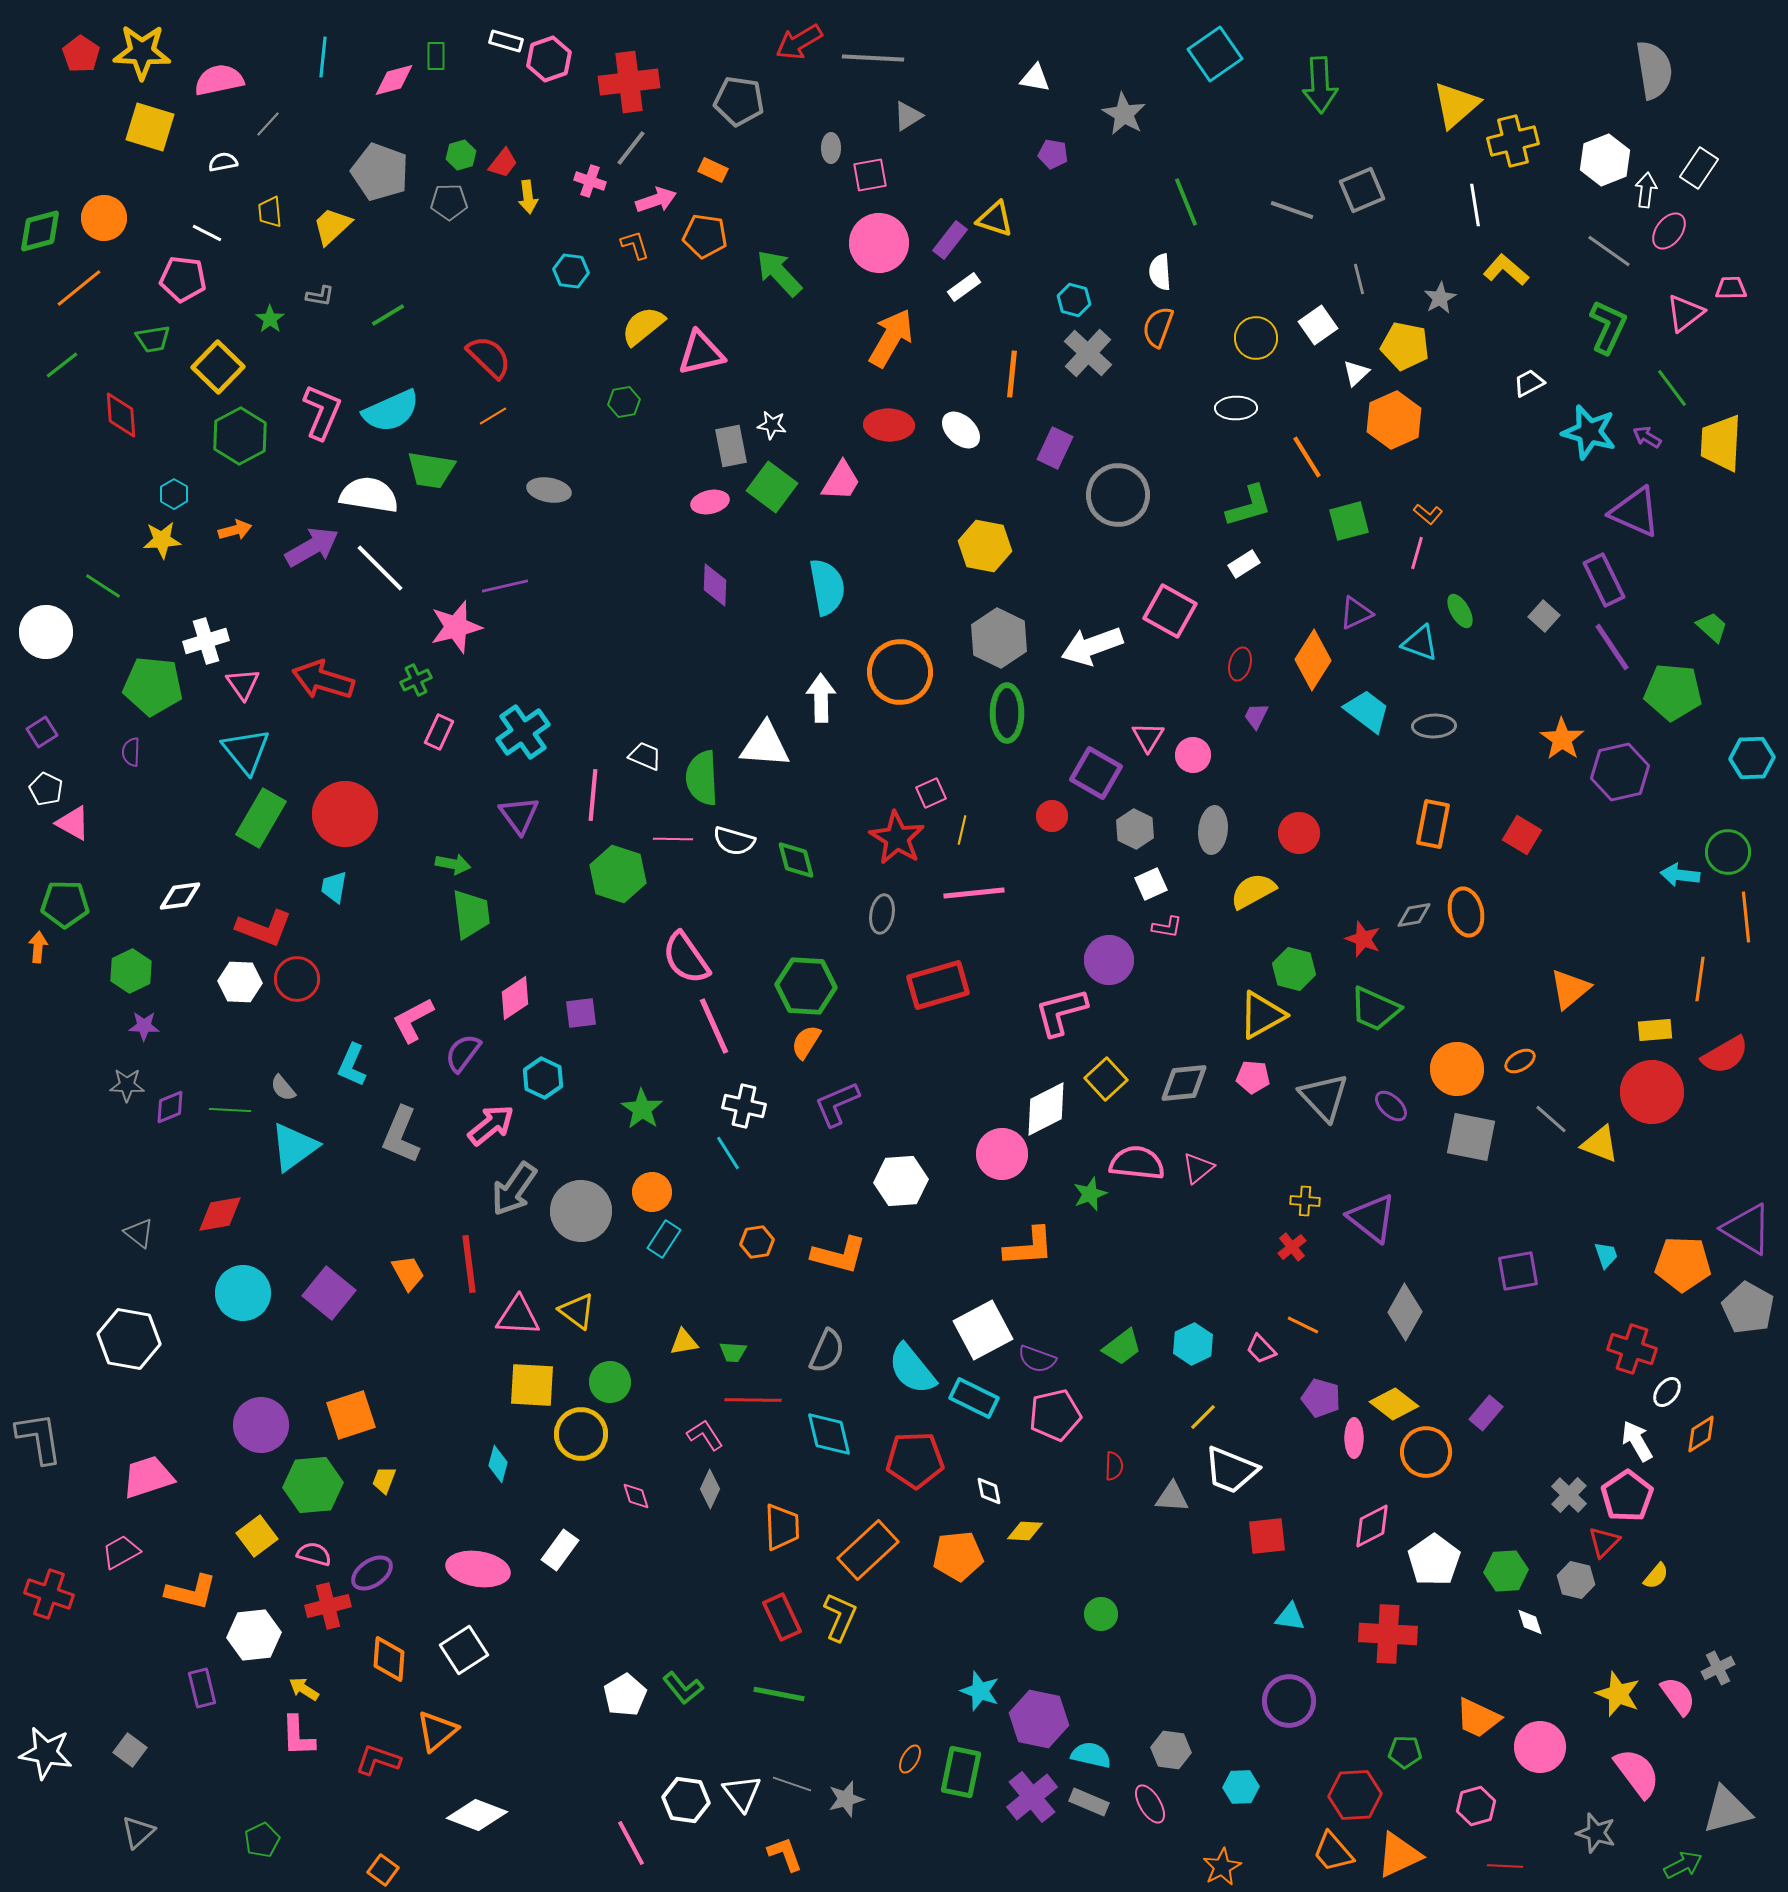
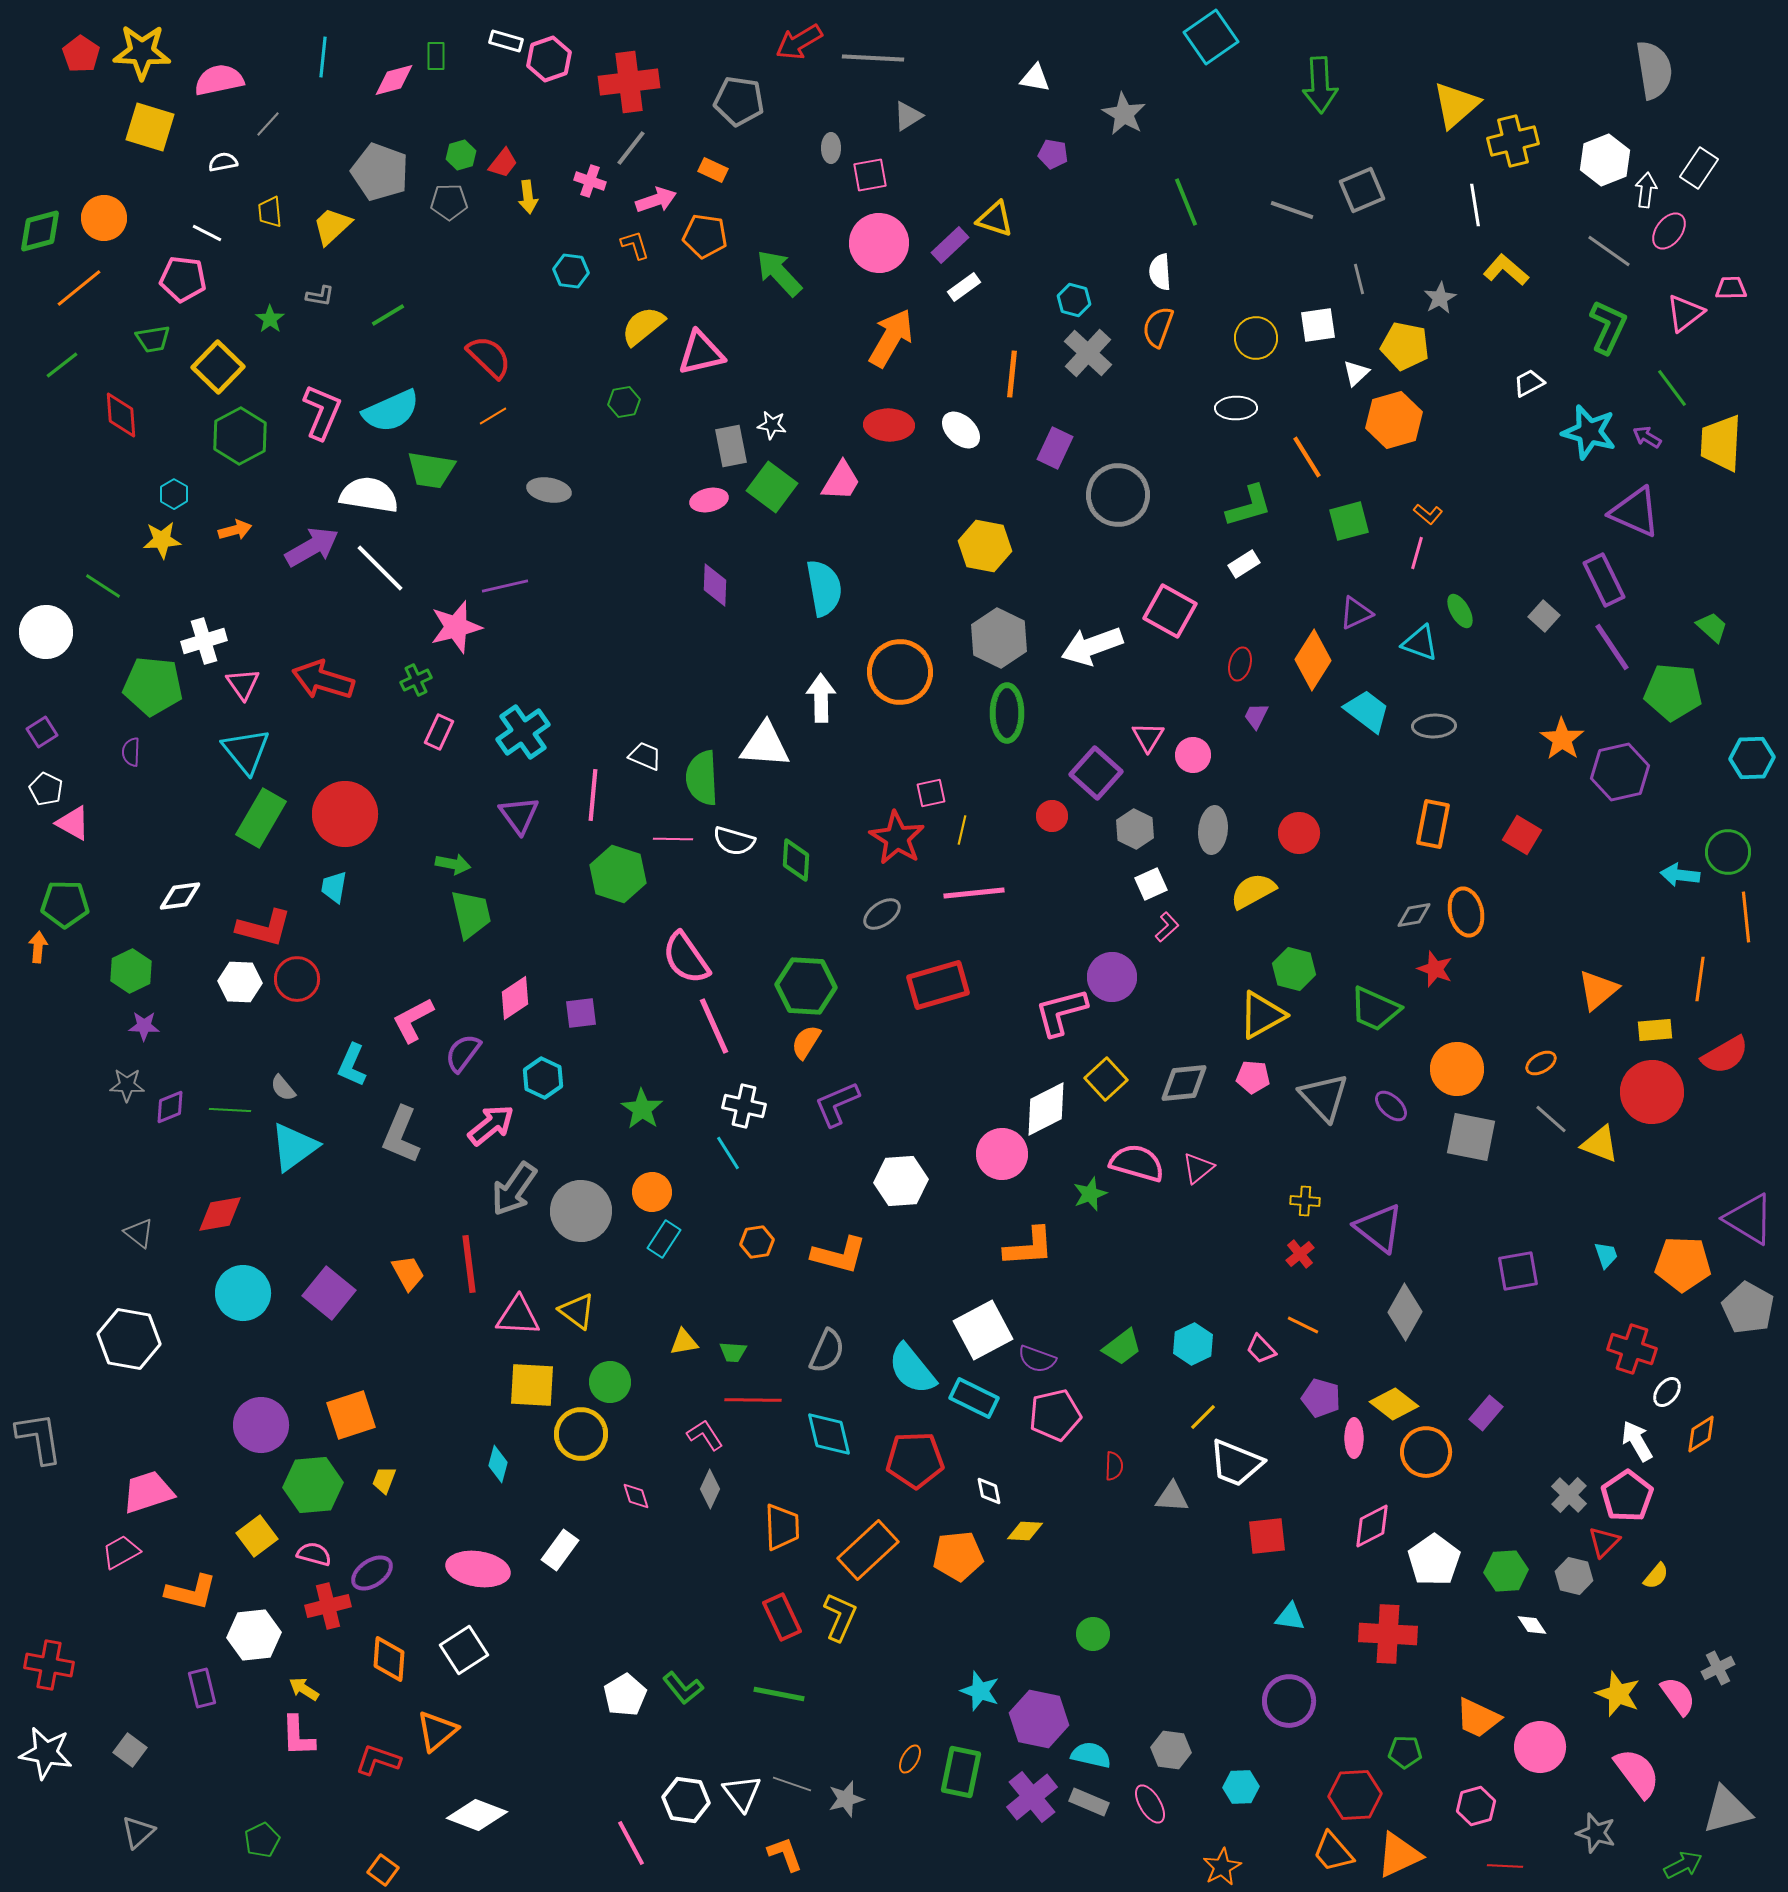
cyan square at (1215, 54): moved 4 px left, 17 px up
purple rectangle at (950, 240): moved 5 px down; rotated 9 degrees clockwise
white square at (1318, 325): rotated 27 degrees clockwise
orange hexagon at (1394, 420): rotated 8 degrees clockwise
pink ellipse at (710, 502): moved 1 px left, 2 px up
cyan semicircle at (827, 587): moved 3 px left, 1 px down
white cross at (206, 641): moved 2 px left
purple square at (1096, 773): rotated 12 degrees clockwise
pink square at (931, 793): rotated 12 degrees clockwise
green diamond at (796, 860): rotated 18 degrees clockwise
green trapezoid at (471, 914): rotated 6 degrees counterclockwise
gray ellipse at (882, 914): rotated 45 degrees clockwise
pink L-shape at (1167, 927): rotated 52 degrees counterclockwise
red L-shape at (264, 928): rotated 6 degrees counterclockwise
red star at (1363, 939): moved 72 px right, 30 px down
purple circle at (1109, 960): moved 3 px right, 17 px down
orange triangle at (1570, 989): moved 28 px right, 1 px down
orange ellipse at (1520, 1061): moved 21 px right, 2 px down
pink semicircle at (1137, 1163): rotated 10 degrees clockwise
purple triangle at (1372, 1218): moved 7 px right, 10 px down
purple triangle at (1747, 1229): moved 2 px right, 10 px up
red cross at (1292, 1247): moved 8 px right, 7 px down
white trapezoid at (1231, 1470): moved 5 px right, 7 px up
pink trapezoid at (148, 1477): moved 15 px down
gray hexagon at (1576, 1580): moved 2 px left, 4 px up
red cross at (49, 1594): moved 71 px down; rotated 9 degrees counterclockwise
green circle at (1101, 1614): moved 8 px left, 20 px down
white diamond at (1530, 1622): moved 2 px right, 3 px down; rotated 16 degrees counterclockwise
